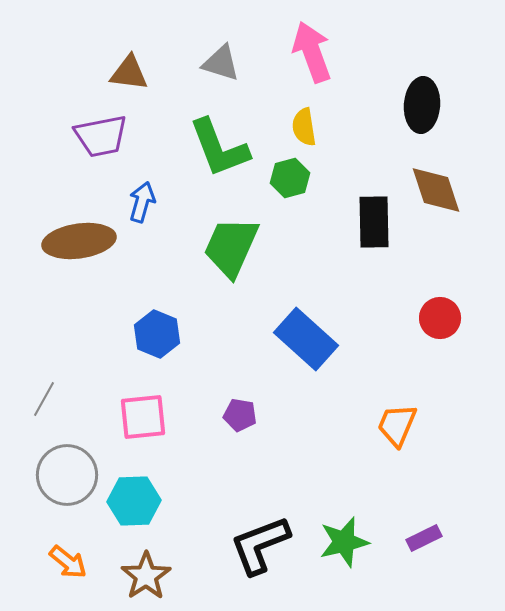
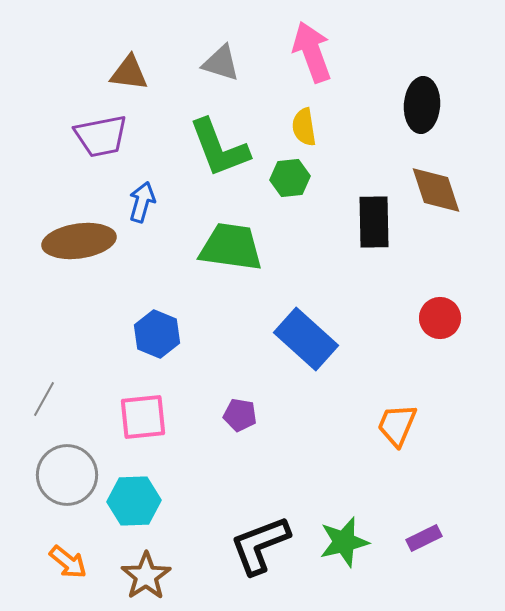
green hexagon: rotated 9 degrees clockwise
green trapezoid: rotated 74 degrees clockwise
